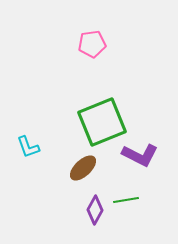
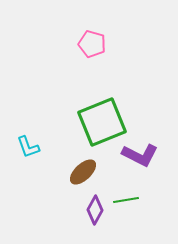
pink pentagon: rotated 24 degrees clockwise
brown ellipse: moved 4 px down
